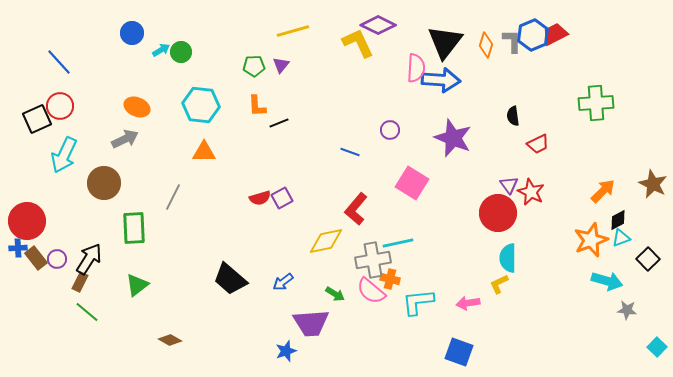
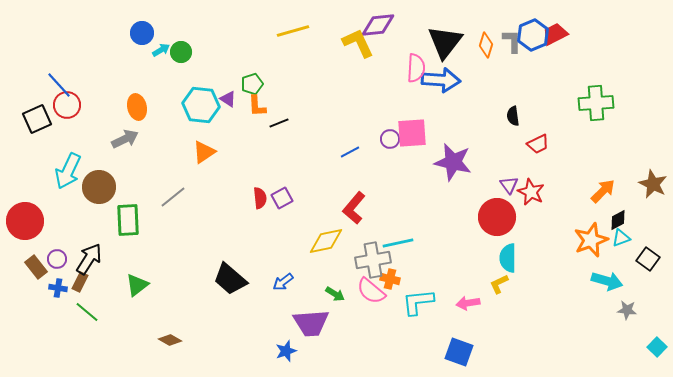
purple diamond at (378, 25): rotated 32 degrees counterclockwise
blue circle at (132, 33): moved 10 px right
blue line at (59, 62): moved 23 px down
purple triangle at (281, 65): moved 53 px left, 34 px down; rotated 36 degrees counterclockwise
green pentagon at (254, 66): moved 2 px left, 18 px down; rotated 15 degrees counterclockwise
red circle at (60, 106): moved 7 px right, 1 px up
orange ellipse at (137, 107): rotated 55 degrees clockwise
purple circle at (390, 130): moved 9 px down
purple star at (453, 138): moved 24 px down; rotated 9 degrees counterclockwise
orange triangle at (204, 152): rotated 35 degrees counterclockwise
blue line at (350, 152): rotated 48 degrees counterclockwise
cyan arrow at (64, 155): moved 4 px right, 16 px down
brown circle at (104, 183): moved 5 px left, 4 px down
pink square at (412, 183): moved 50 px up; rotated 36 degrees counterclockwise
gray line at (173, 197): rotated 24 degrees clockwise
red semicircle at (260, 198): rotated 80 degrees counterclockwise
red L-shape at (356, 209): moved 2 px left, 1 px up
red circle at (498, 213): moved 1 px left, 4 px down
red circle at (27, 221): moved 2 px left
green rectangle at (134, 228): moved 6 px left, 8 px up
blue cross at (18, 248): moved 40 px right, 40 px down; rotated 12 degrees clockwise
brown rectangle at (36, 258): moved 9 px down
black square at (648, 259): rotated 10 degrees counterclockwise
